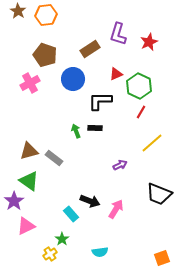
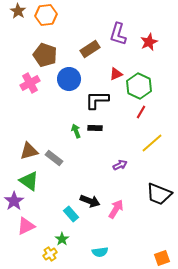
blue circle: moved 4 px left
black L-shape: moved 3 px left, 1 px up
